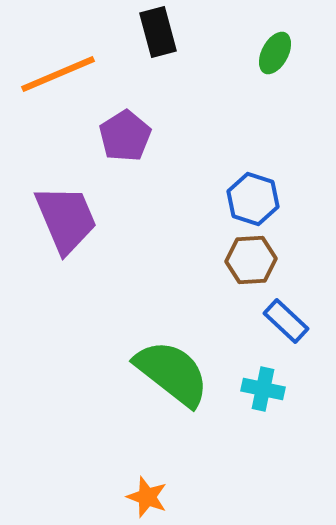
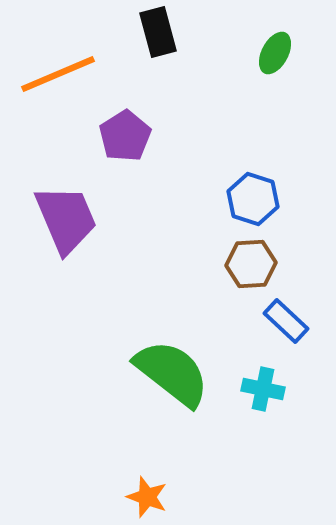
brown hexagon: moved 4 px down
